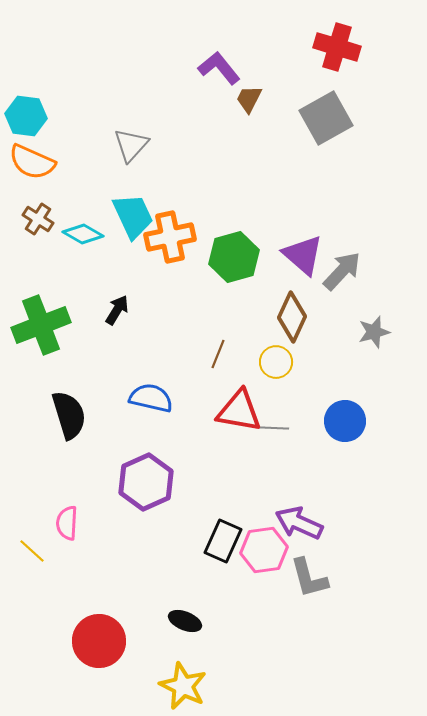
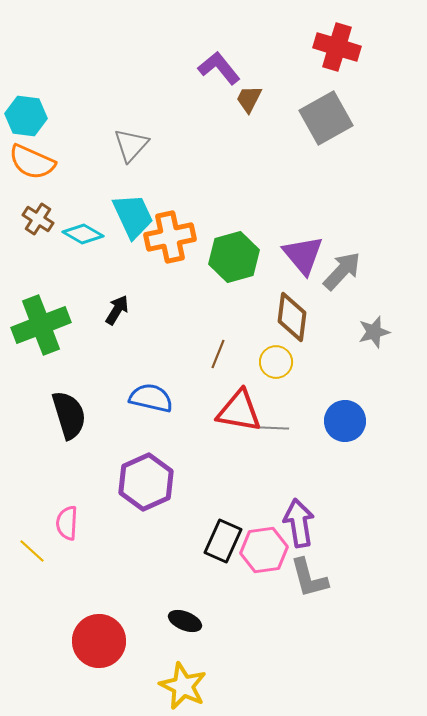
purple triangle: rotated 9 degrees clockwise
brown diamond: rotated 18 degrees counterclockwise
purple arrow: rotated 57 degrees clockwise
